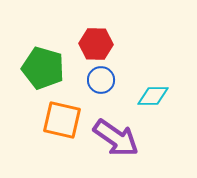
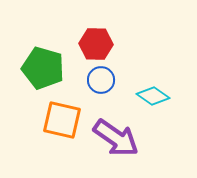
cyan diamond: rotated 36 degrees clockwise
